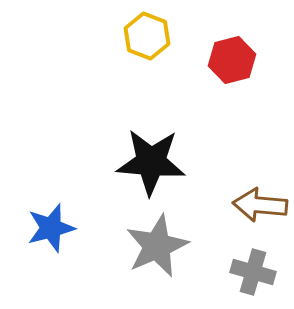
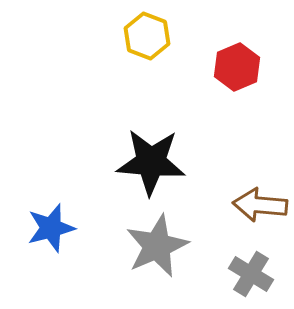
red hexagon: moved 5 px right, 7 px down; rotated 9 degrees counterclockwise
gray cross: moved 2 px left, 2 px down; rotated 15 degrees clockwise
